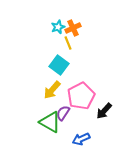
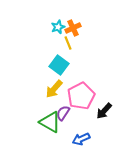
yellow arrow: moved 2 px right, 1 px up
